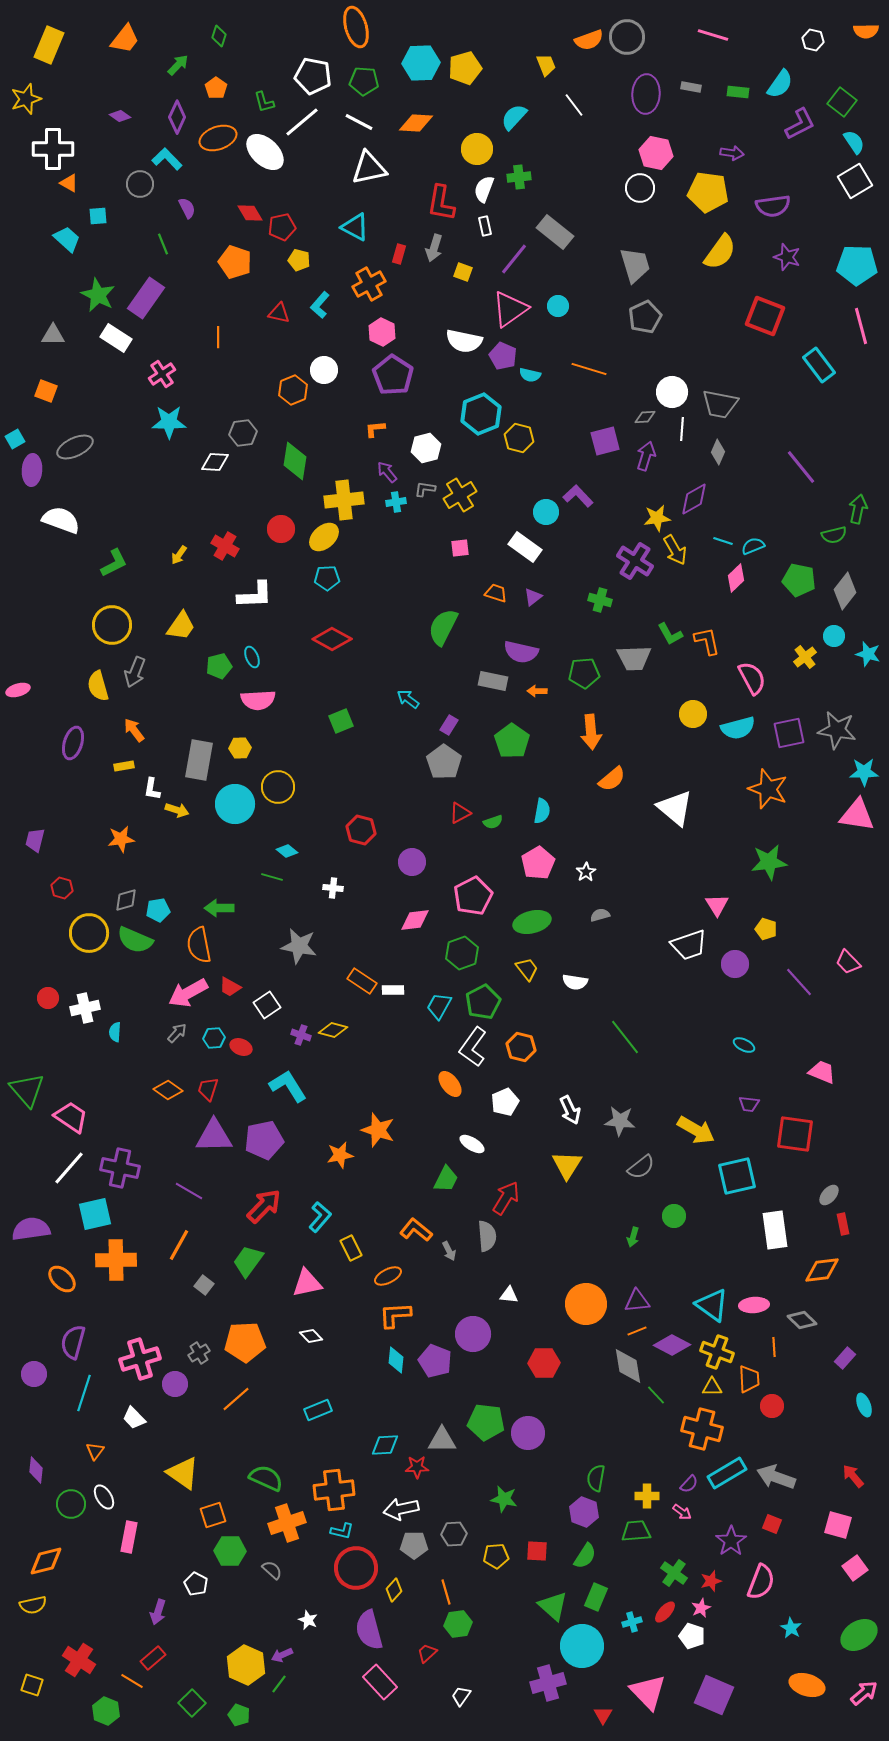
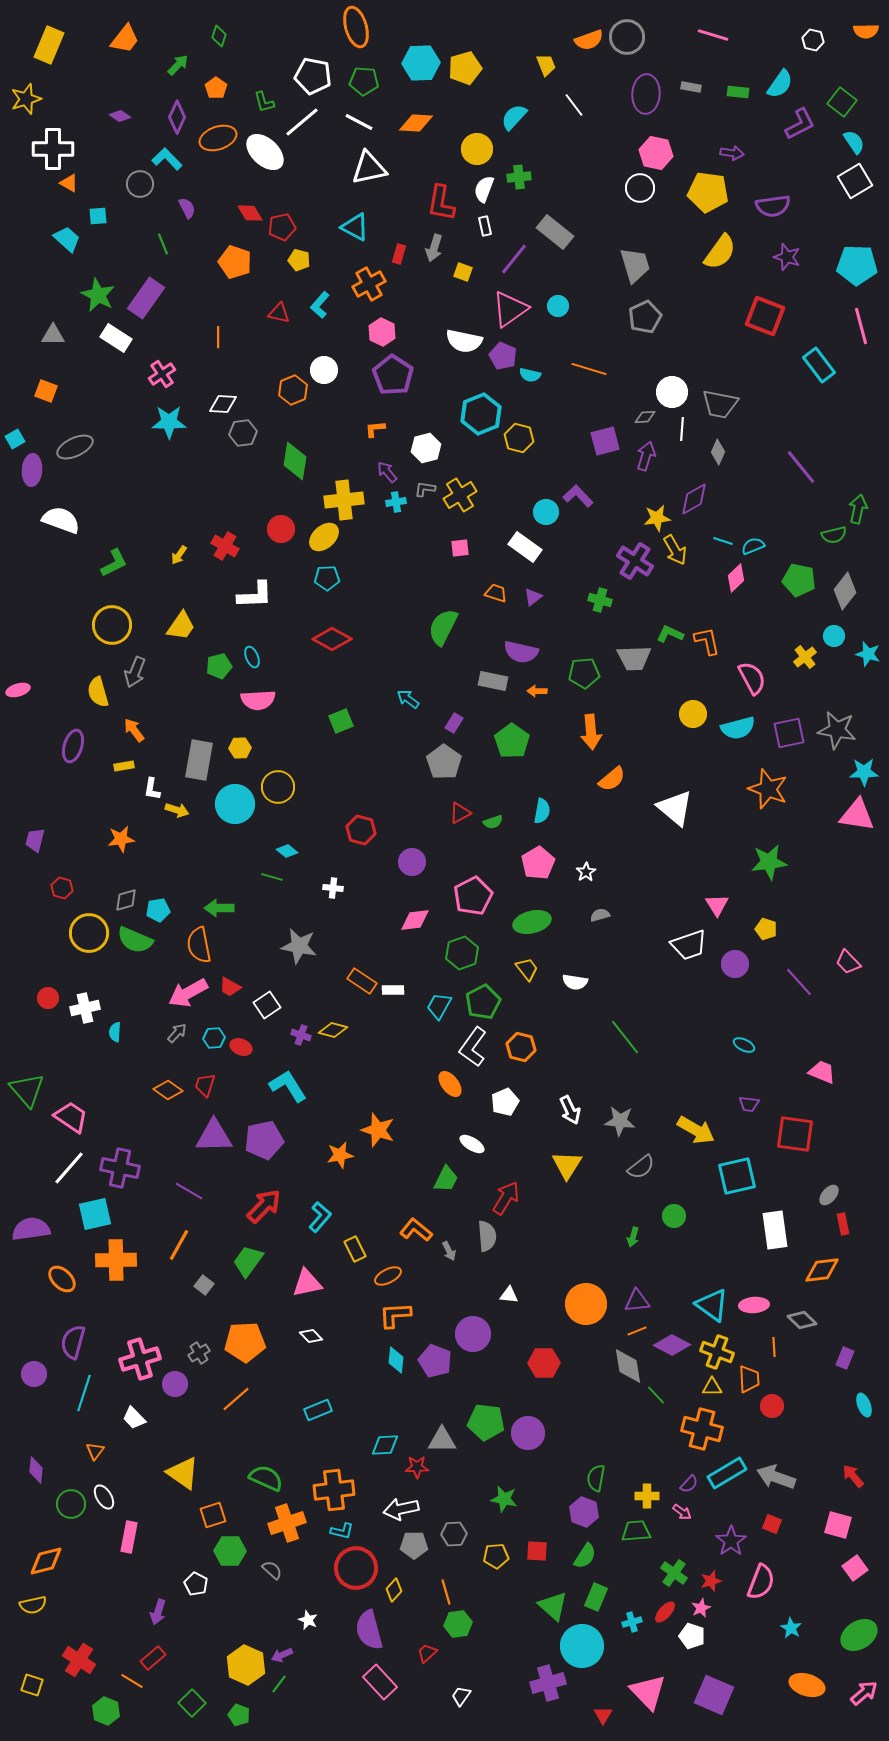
white diamond at (215, 462): moved 8 px right, 58 px up
green L-shape at (670, 634): rotated 144 degrees clockwise
yellow semicircle at (98, 686): moved 6 px down
purple rectangle at (449, 725): moved 5 px right, 2 px up
purple ellipse at (73, 743): moved 3 px down
red trapezoid at (208, 1089): moved 3 px left, 4 px up
yellow rectangle at (351, 1248): moved 4 px right, 1 px down
purple rectangle at (845, 1358): rotated 20 degrees counterclockwise
